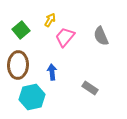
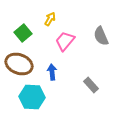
yellow arrow: moved 1 px up
green square: moved 2 px right, 3 px down
pink trapezoid: moved 4 px down
brown ellipse: moved 1 px right, 1 px up; rotated 72 degrees counterclockwise
gray rectangle: moved 1 px right, 3 px up; rotated 14 degrees clockwise
cyan hexagon: rotated 15 degrees clockwise
